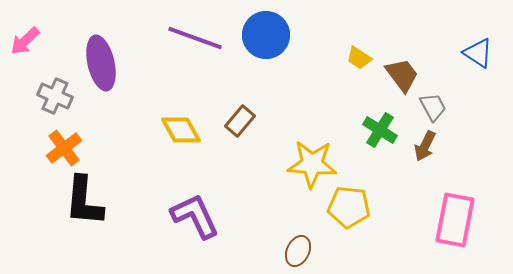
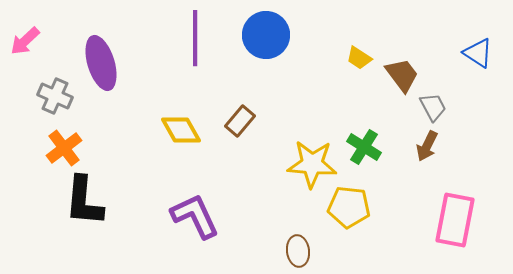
purple line: rotated 70 degrees clockwise
purple ellipse: rotated 4 degrees counterclockwise
green cross: moved 16 px left, 17 px down
brown arrow: moved 2 px right
brown ellipse: rotated 32 degrees counterclockwise
